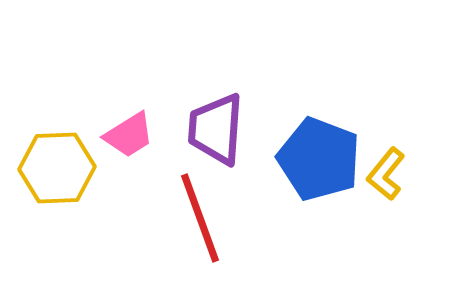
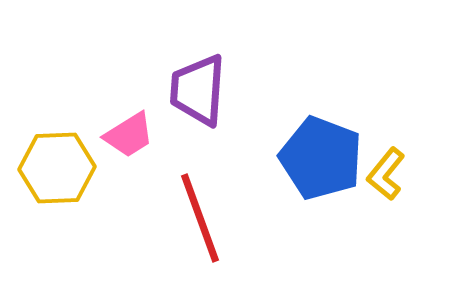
purple trapezoid: moved 18 px left, 39 px up
blue pentagon: moved 2 px right, 1 px up
